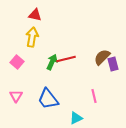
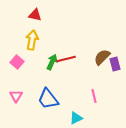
yellow arrow: moved 3 px down
purple rectangle: moved 2 px right
